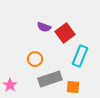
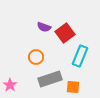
orange circle: moved 1 px right, 2 px up
